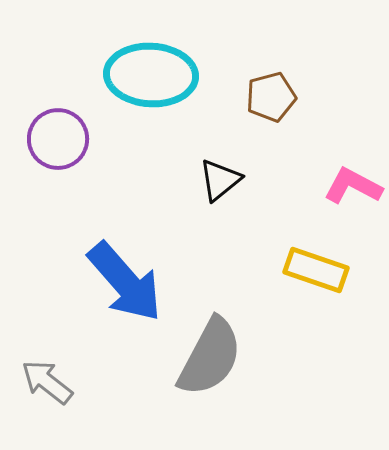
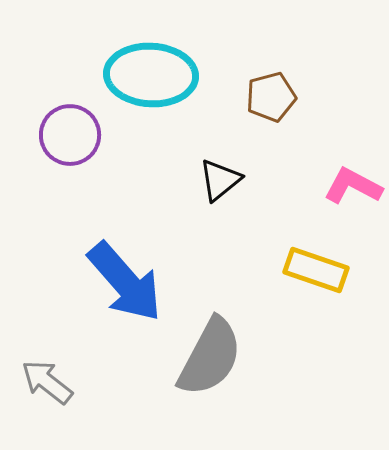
purple circle: moved 12 px right, 4 px up
